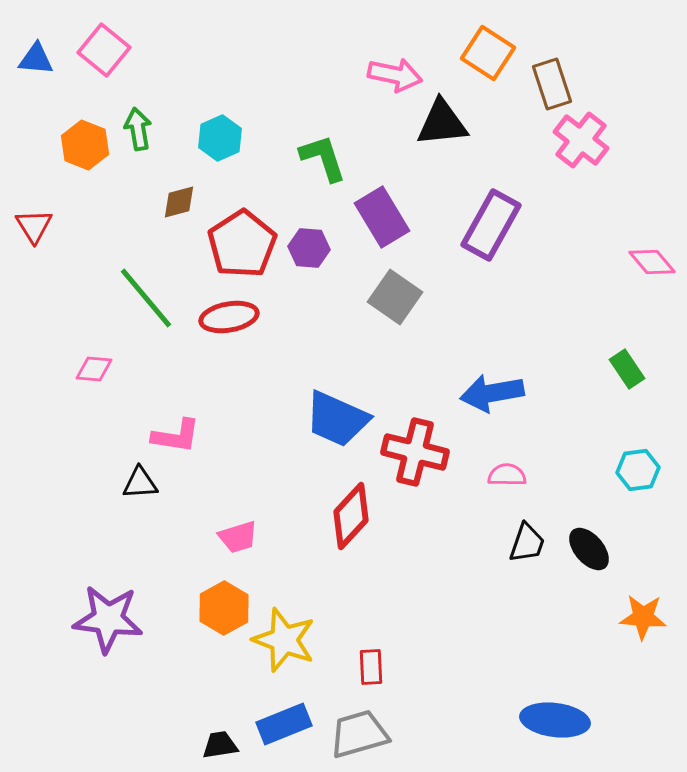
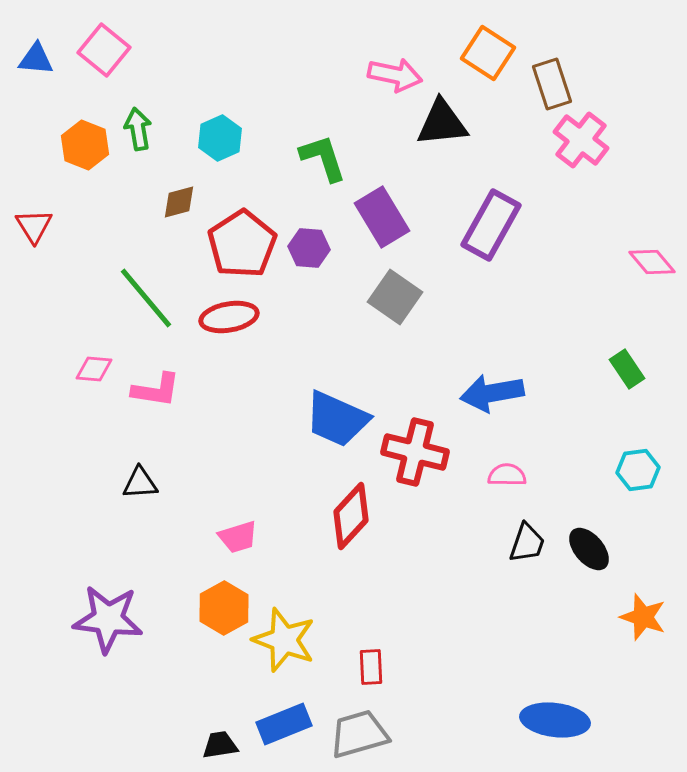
pink L-shape at (176, 436): moved 20 px left, 46 px up
orange star at (643, 617): rotated 15 degrees clockwise
